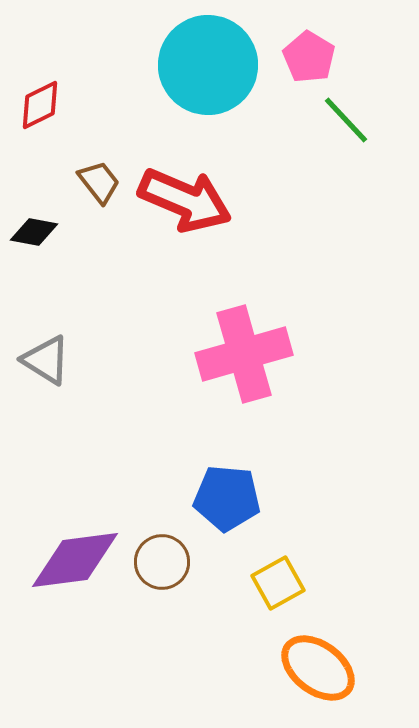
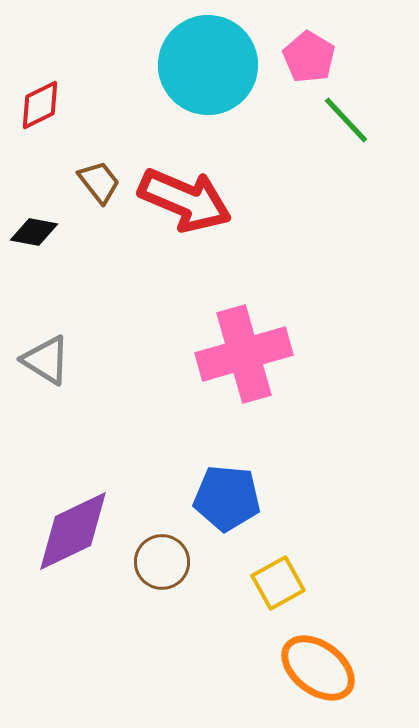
purple diamond: moved 2 px left, 29 px up; rotated 18 degrees counterclockwise
